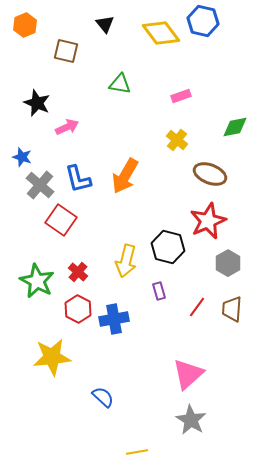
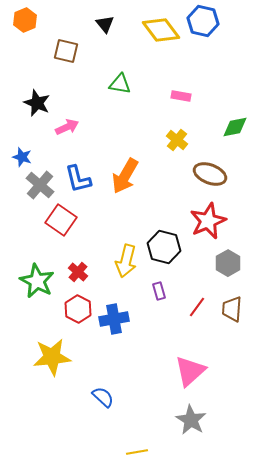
orange hexagon: moved 5 px up
yellow diamond: moved 3 px up
pink rectangle: rotated 30 degrees clockwise
black hexagon: moved 4 px left
pink triangle: moved 2 px right, 3 px up
